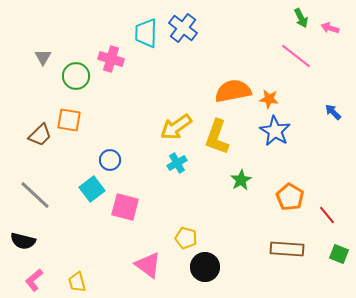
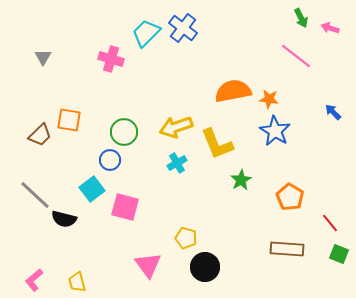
cyan trapezoid: rotated 44 degrees clockwise
green circle: moved 48 px right, 56 px down
yellow arrow: rotated 16 degrees clockwise
yellow L-shape: moved 7 px down; rotated 42 degrees counterclockwise
red line: moved 3 px right, 8 px down
black semicircle: moved 41 px right, 22 px up
pink triangle: rotated 16 degrees clockwise
